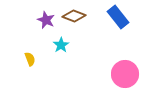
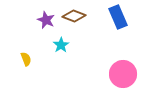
blue rectangle: rotated 15 degrees clockwise
yellow semicircle: moved 4 px left
pink circle: moved 2 px left
